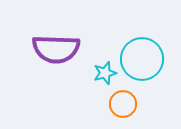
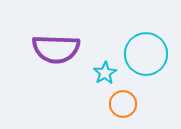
cyan circle: moved 4 px right, 5 px up
cyan star: rotated 15 degrees counterclockwise
